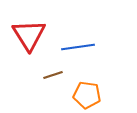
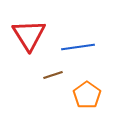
orange pentagon: rotated 28 degrees clockwise
